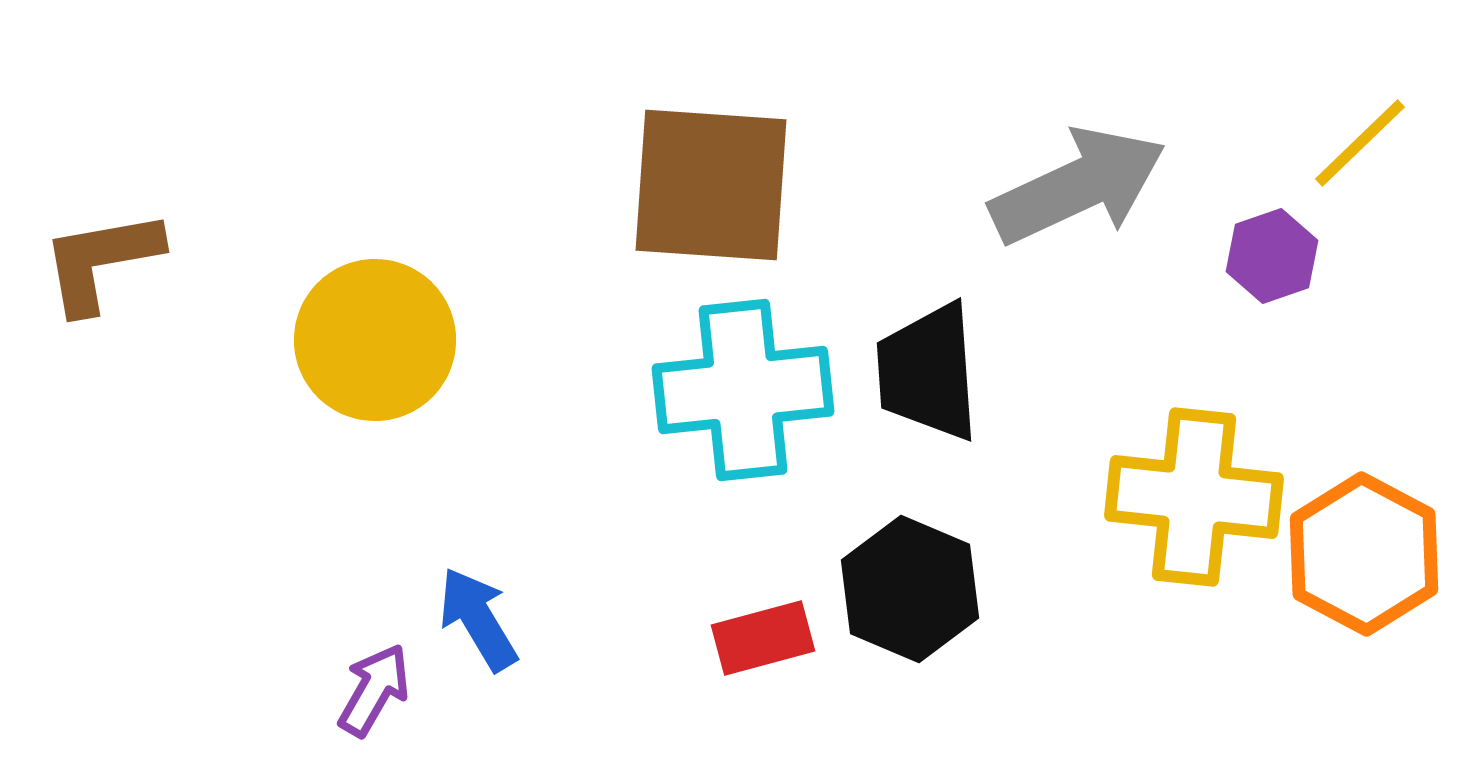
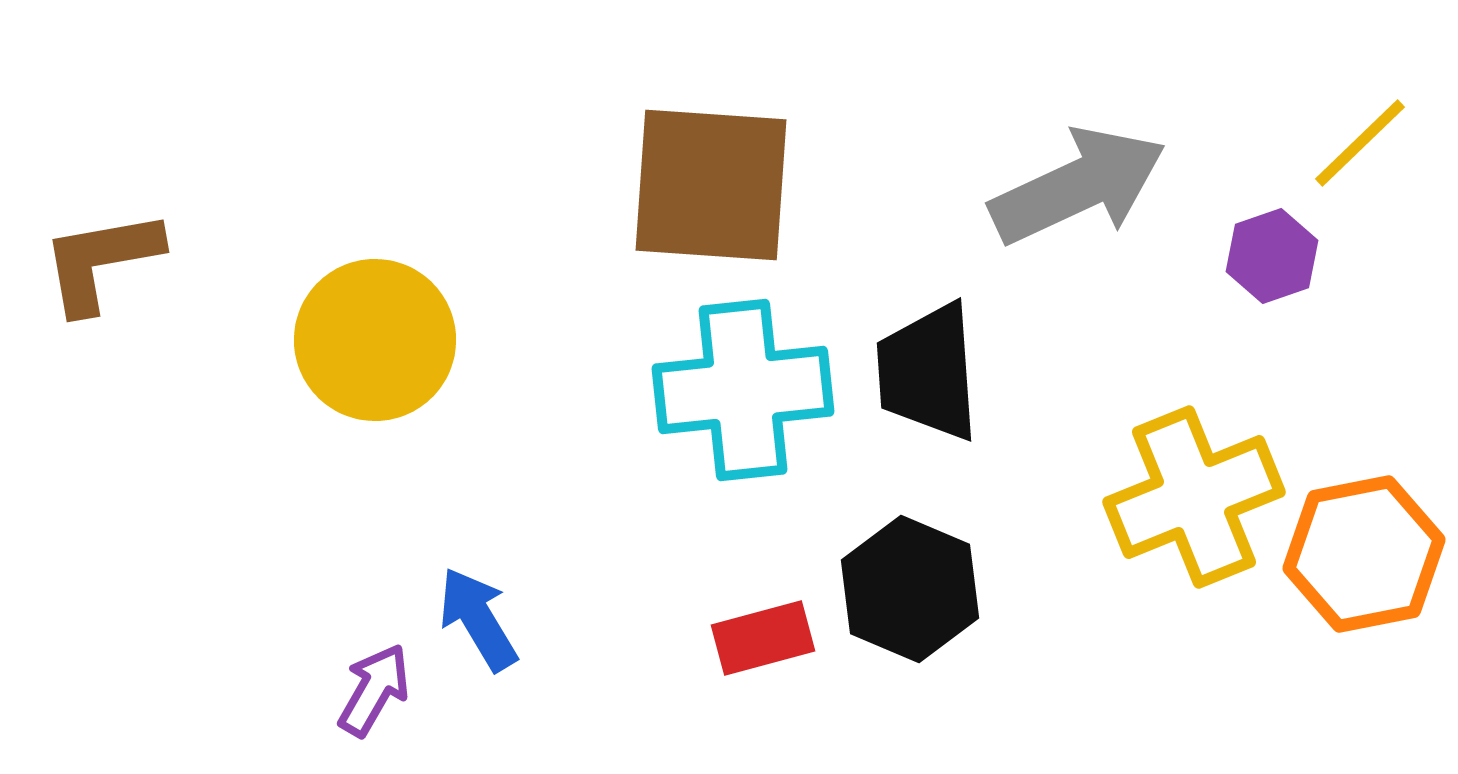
yellow cross: rotated 28 degrees counterclockwise
orange hexagon: rotated 21 degrees clockwise
